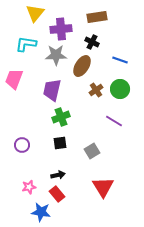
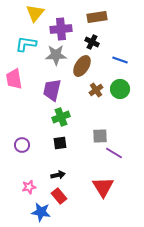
pink trapezoid: rotated 30 degrees counterclockwise
purple line: moved 32 px down
gray square: moved 8 px right, 15 px up; rotated 28 degrees clockwise
red rectangle: moved 2 px right, 2 px down
